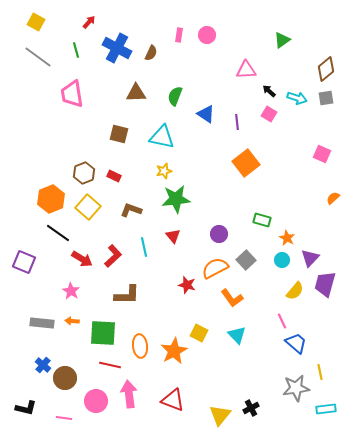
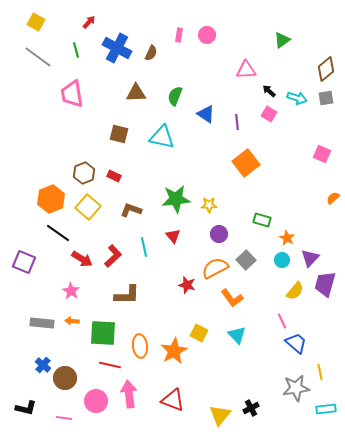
yellow star at (164, 171): moved 45 px right, 34 px down; rotated 14 degrees clockwise
